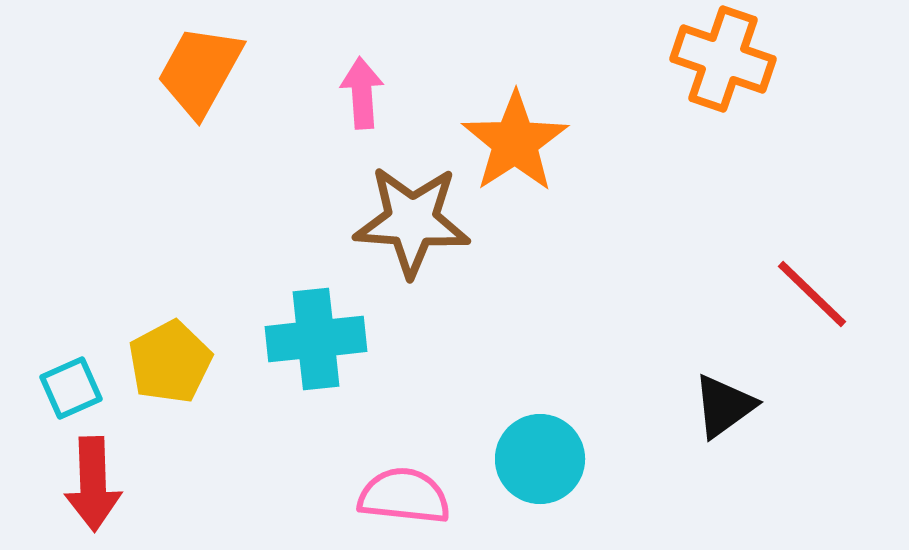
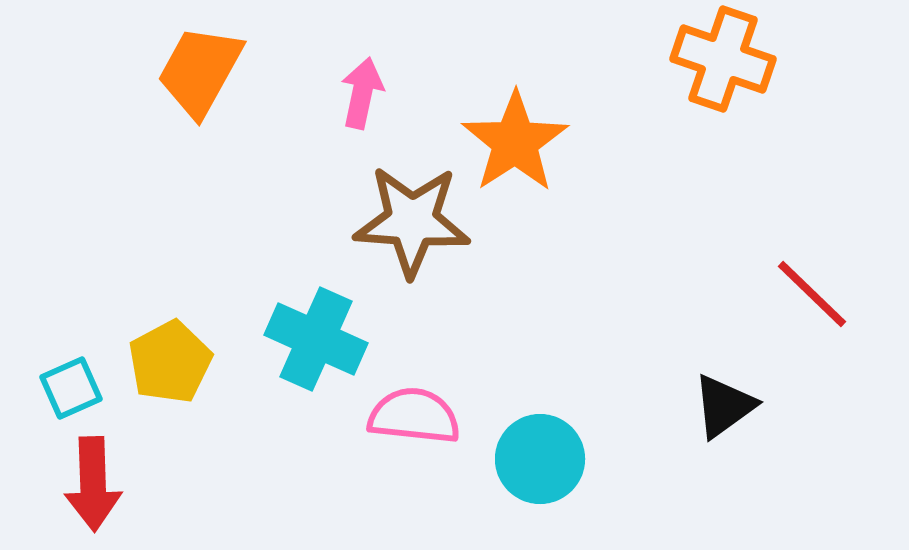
pink arrow: rotated 16 degrees clockwise
cyan cross: rotated 30 degrees clockwise
pink semicircle: moved 10 px right, 80 px up
